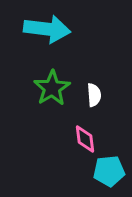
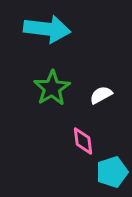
white semicircle: moved 7 px right; rotated 115 degrees counterclockwise
pink diamond: moved 2 px left, 2 px down
cyan pentagon: moved 3 px right, 1 px down; rotated 12 degrees counterclockwise
